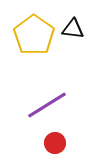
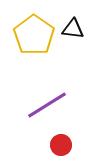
red circle: moved 6 px right, 2 px down
